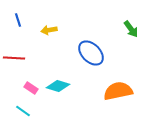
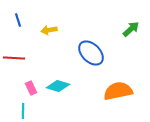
green arrow: rotated 96 degrees counterclockwise
pink rectangle: rotated 32 degrees clockwise
cyan line: rotated 56 degrees clockwise
